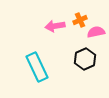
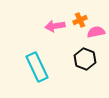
black hexagon: rotated 15 degrees counterclockwise
